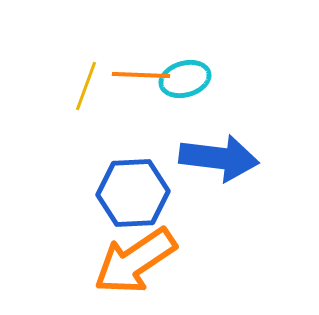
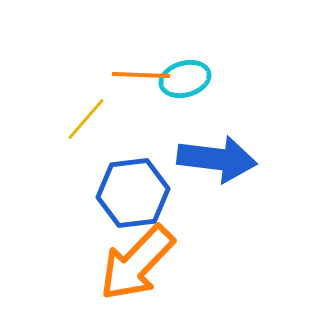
yellow line: moved 33 px down; rotated 21 degrees clockwise
blue arrow: moved 2 px left, 1 px down
blue hexagon: rotated 4 degrees counterclockwise
orange arrow: moved 2 px right, 2 px down; rotated 12 degrees counterclockwise
